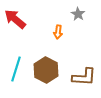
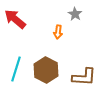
gray star: moved 3 px left
